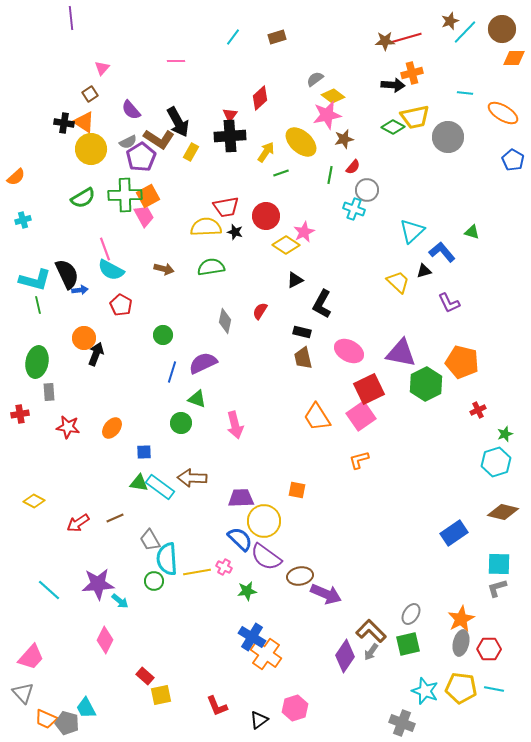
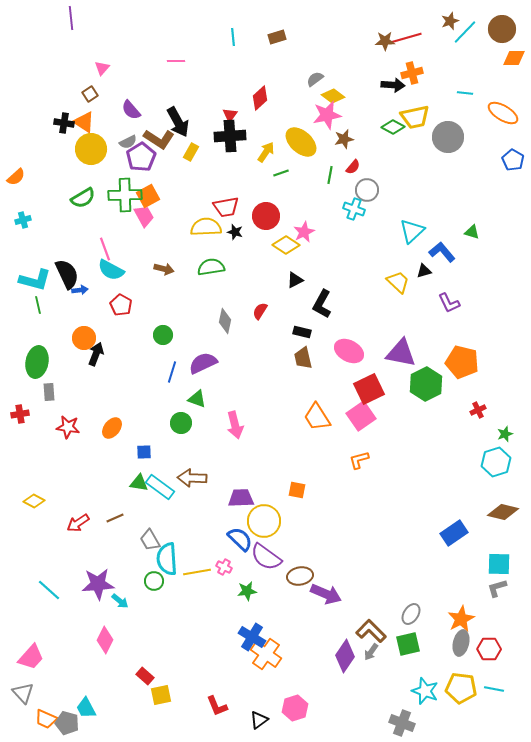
cyan line at (233, 37): rotated 42 degrees counterclockwise
